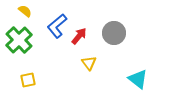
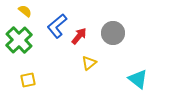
gray circle: moved 1 px left
yellow triangle: rotated 28 degrees clockwise
